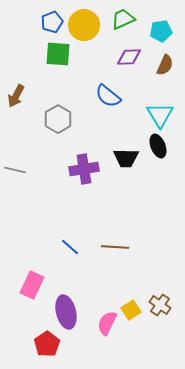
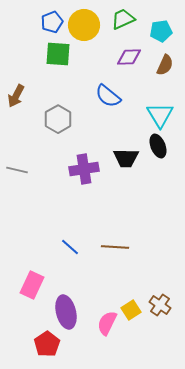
gray line: moved 2 px right
